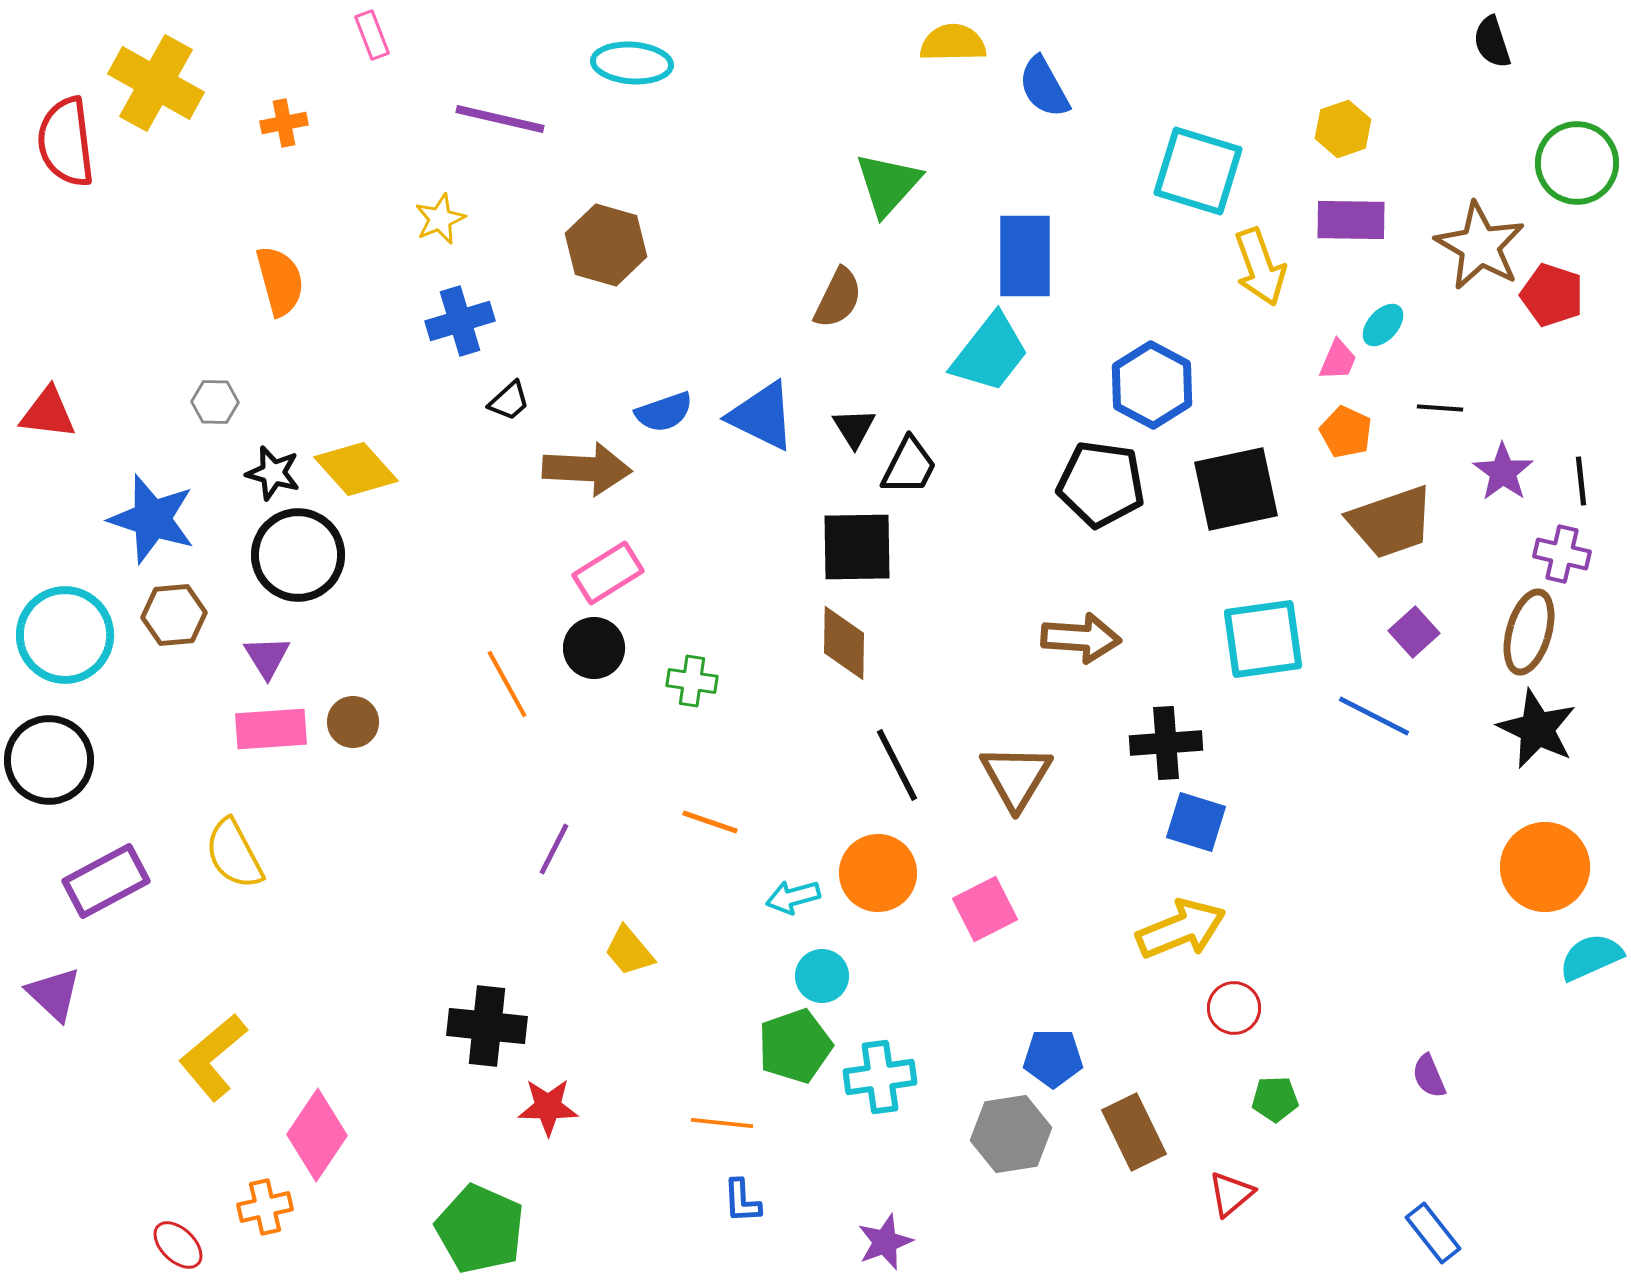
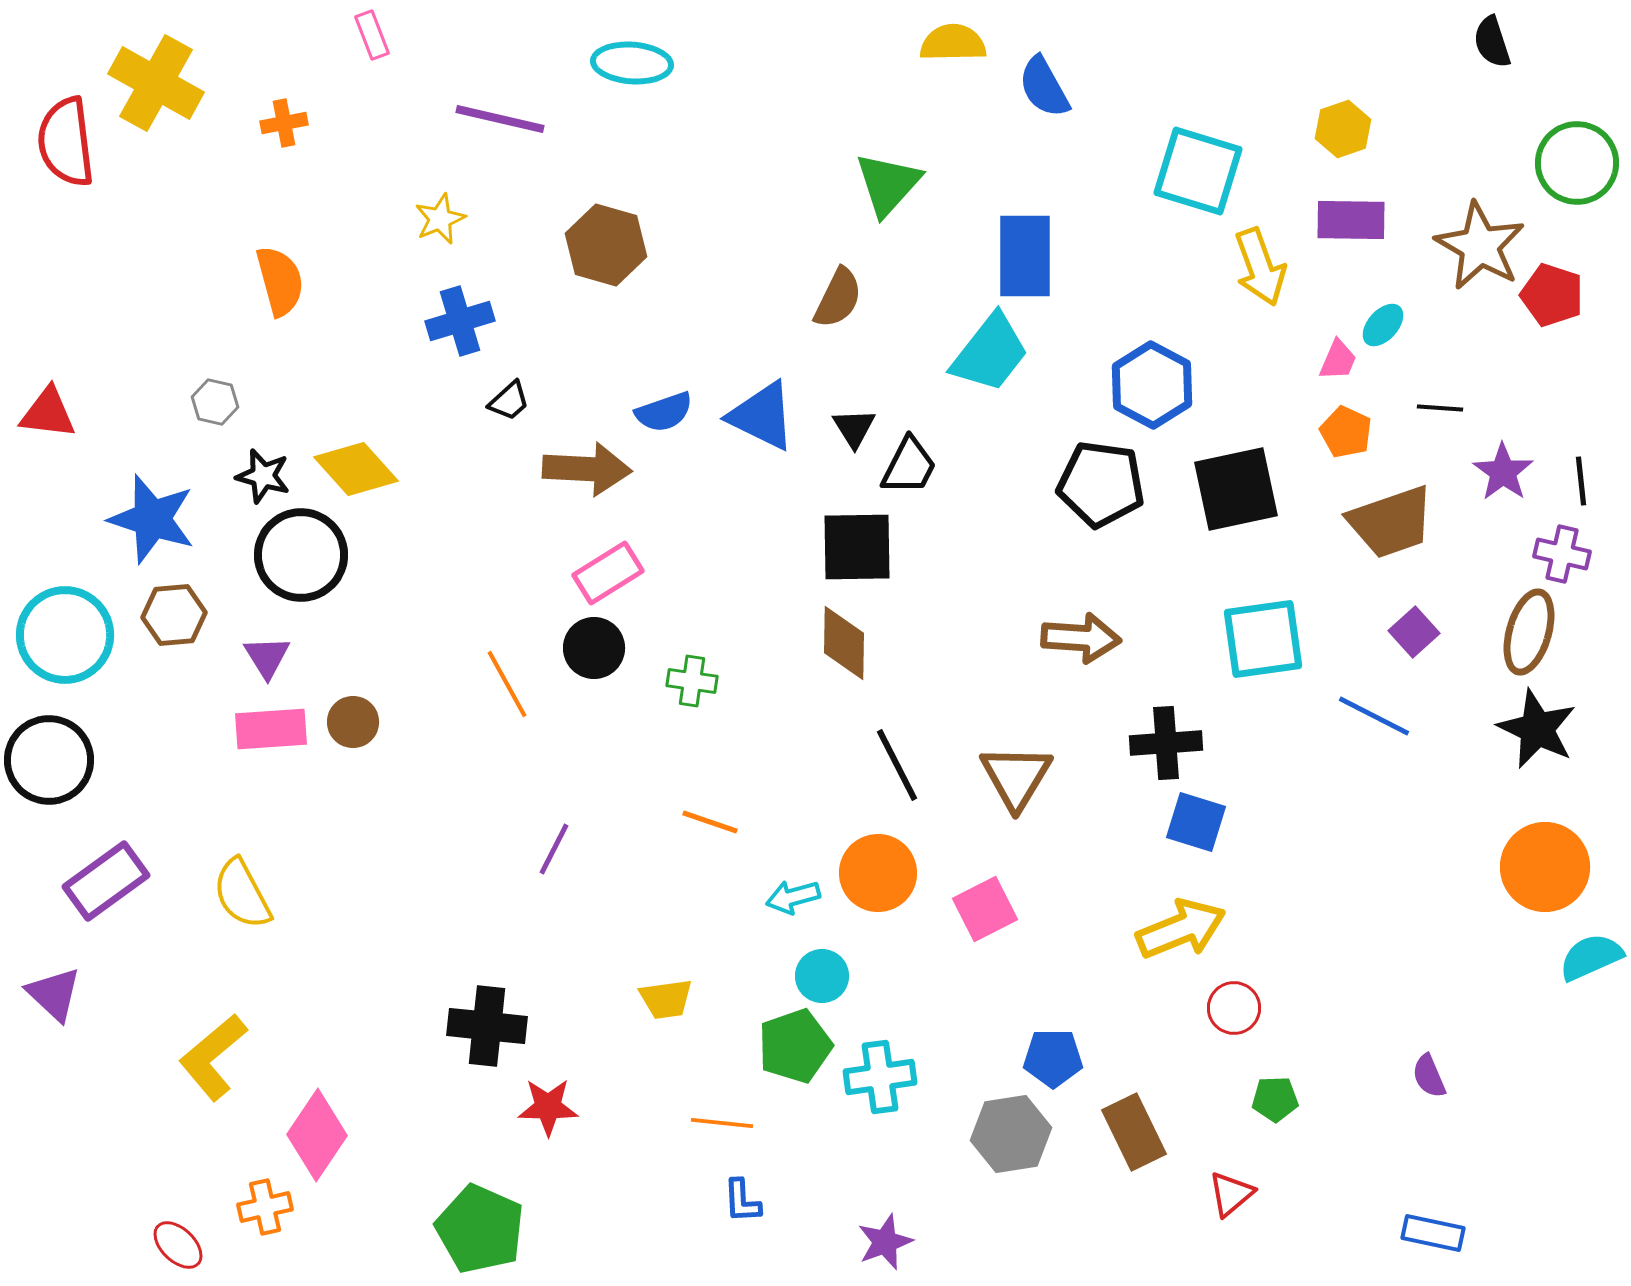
gray hexagon at (215, 402): rotated 12 degrees clockwise
black star at (273, 473): moved 10 px left, 3 px down
black circle at (298, 555): moved 3 px right
yellow semicircle at (234, 854): moved 8 px right, 40 px down
purple rectangle at (106, 881): rotated 8 degrees counterclockwise
yellow trapezoid at (629, 951): moved 37 px right, 48 px down; rotated 58 degrees counterclockwise
blue rectangle at (1433, 1233): rotated 40 degrees counterclockwise
